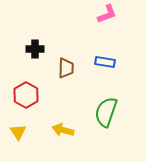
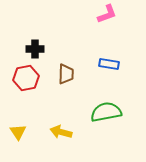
blue rectangle: moved 4 px right, 2 px down
brown trapezoid: moved 6 px down
red hexagon: moved 17 px up; rotated 20 degrees clockwise
green semicircle: rotated 60 degrees clockwise
yellow arrow: moved 2 px left, 2 px down
